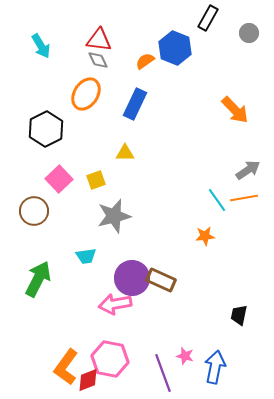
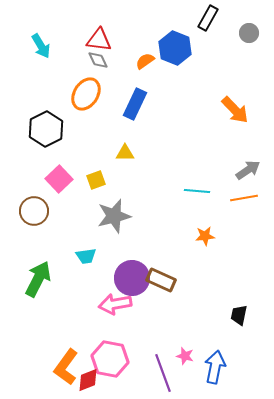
cyan line: moved 20 px left, 9 px up; rotated 50 degrees counterclockwise
